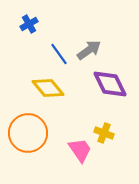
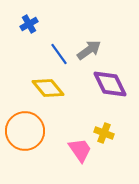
orange circle: moved 3 px left, 2 px up
